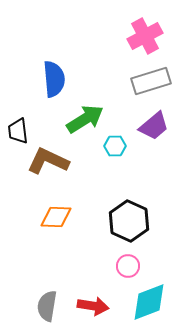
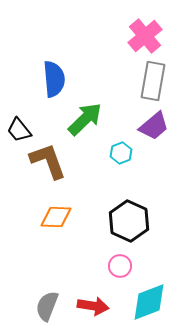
pink cross: rotated 12 degrees counterclockwise
gray rectangle: moved 2 px right; rotated 63 degrees counterclockwise
green arrow: rotated 12 degrees counterclockwise
black trapezoid: moved 1 px right, 1 px up; rotated 32 degrees counterclockwise
cyan hexagon: moved 6 px right, 7 px down; rotated 20 degrees counterclockwise
brown L-shape: rotated 45 degrees clockwise
pink circle: moved 8 px left
gray semicircle: rotated 12 degrees clockwise
